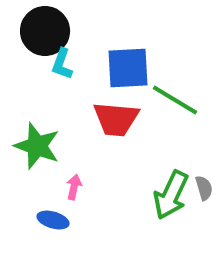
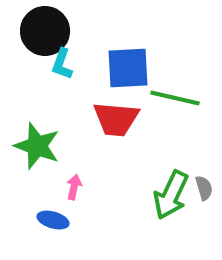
green line: moved 2 px up; rotated 18 degrees counterclockwise
